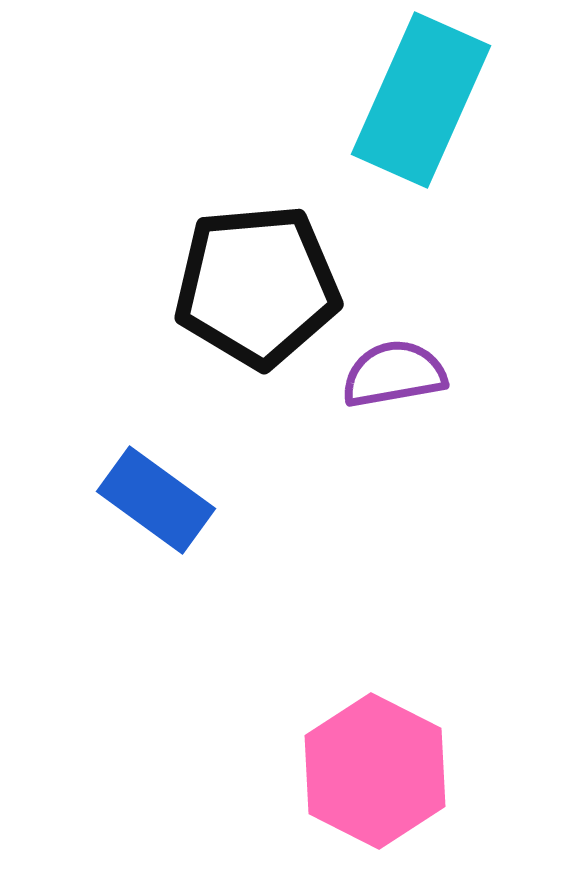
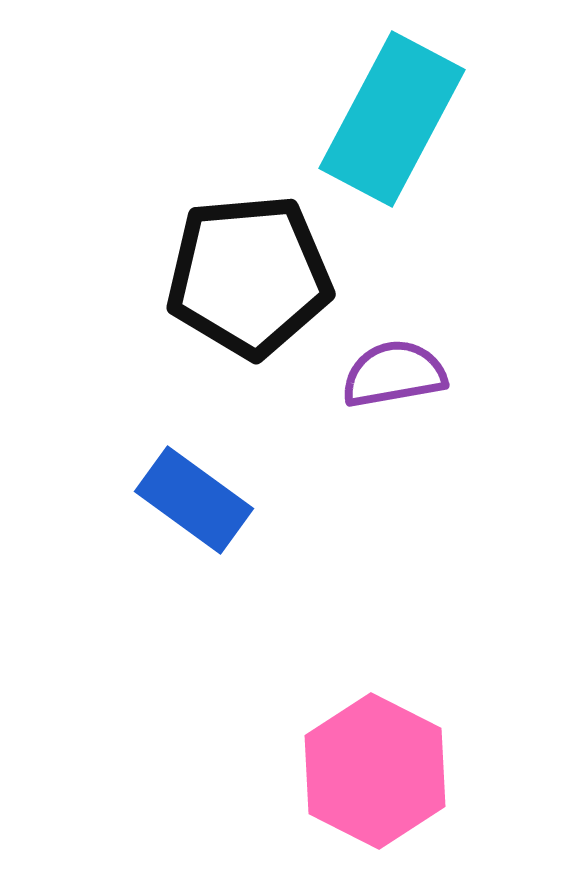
cyan rectangle: moved 29 px left, 19 px down; rotated 4 degrees clockwise
black pentagon: moved 8 px left, 10 px up
blue rectangle: moved 38 px right
